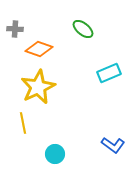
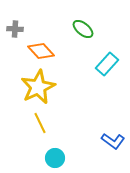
orange diamond: moved 2 px right, 2 px down; rotated 28 degrees clockwise
cyan rectangle: moved 2 px left, 9 px up; rotated 25 degrees counterclockwise
yellow line: moved 17 px right; rotated 15 degrees counterclockwise
blue L-shape: moved 4 px up
cyan circle: moved 4 px down
